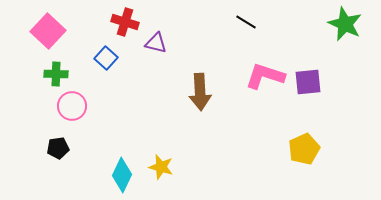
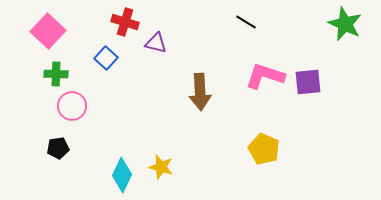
yellow pentagon: moved 40 px left; rotated 24 degrees counterclockwise
